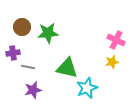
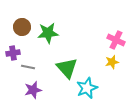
green triangle: rotated 35 degrees clockwise
